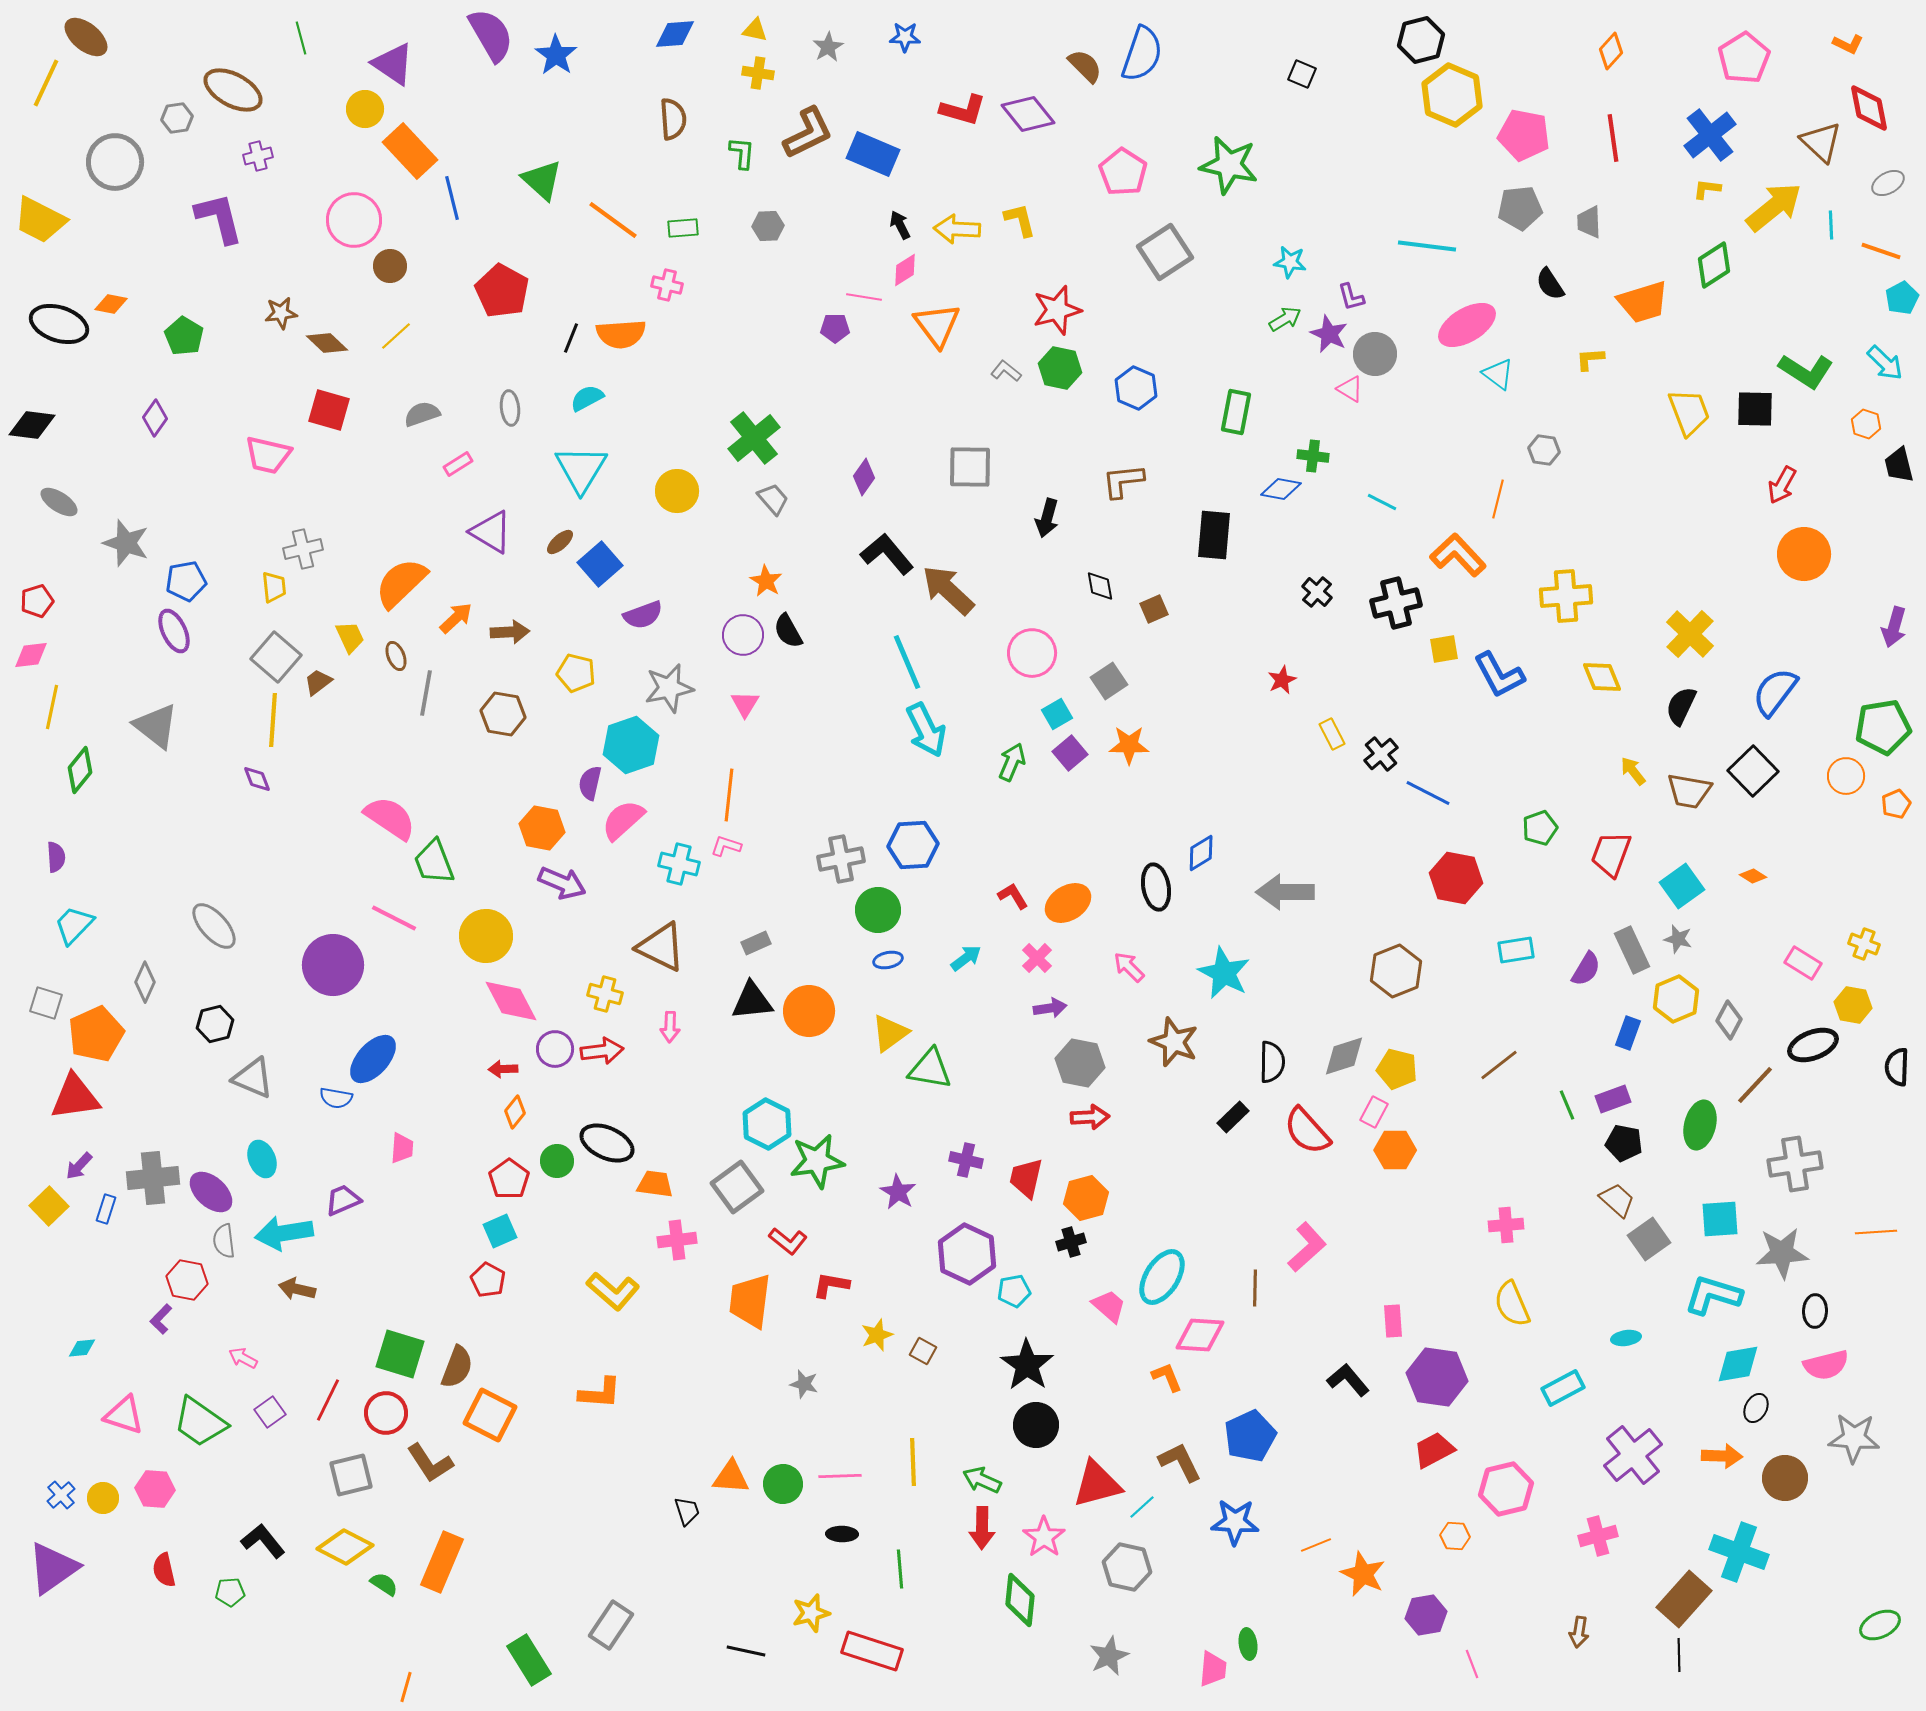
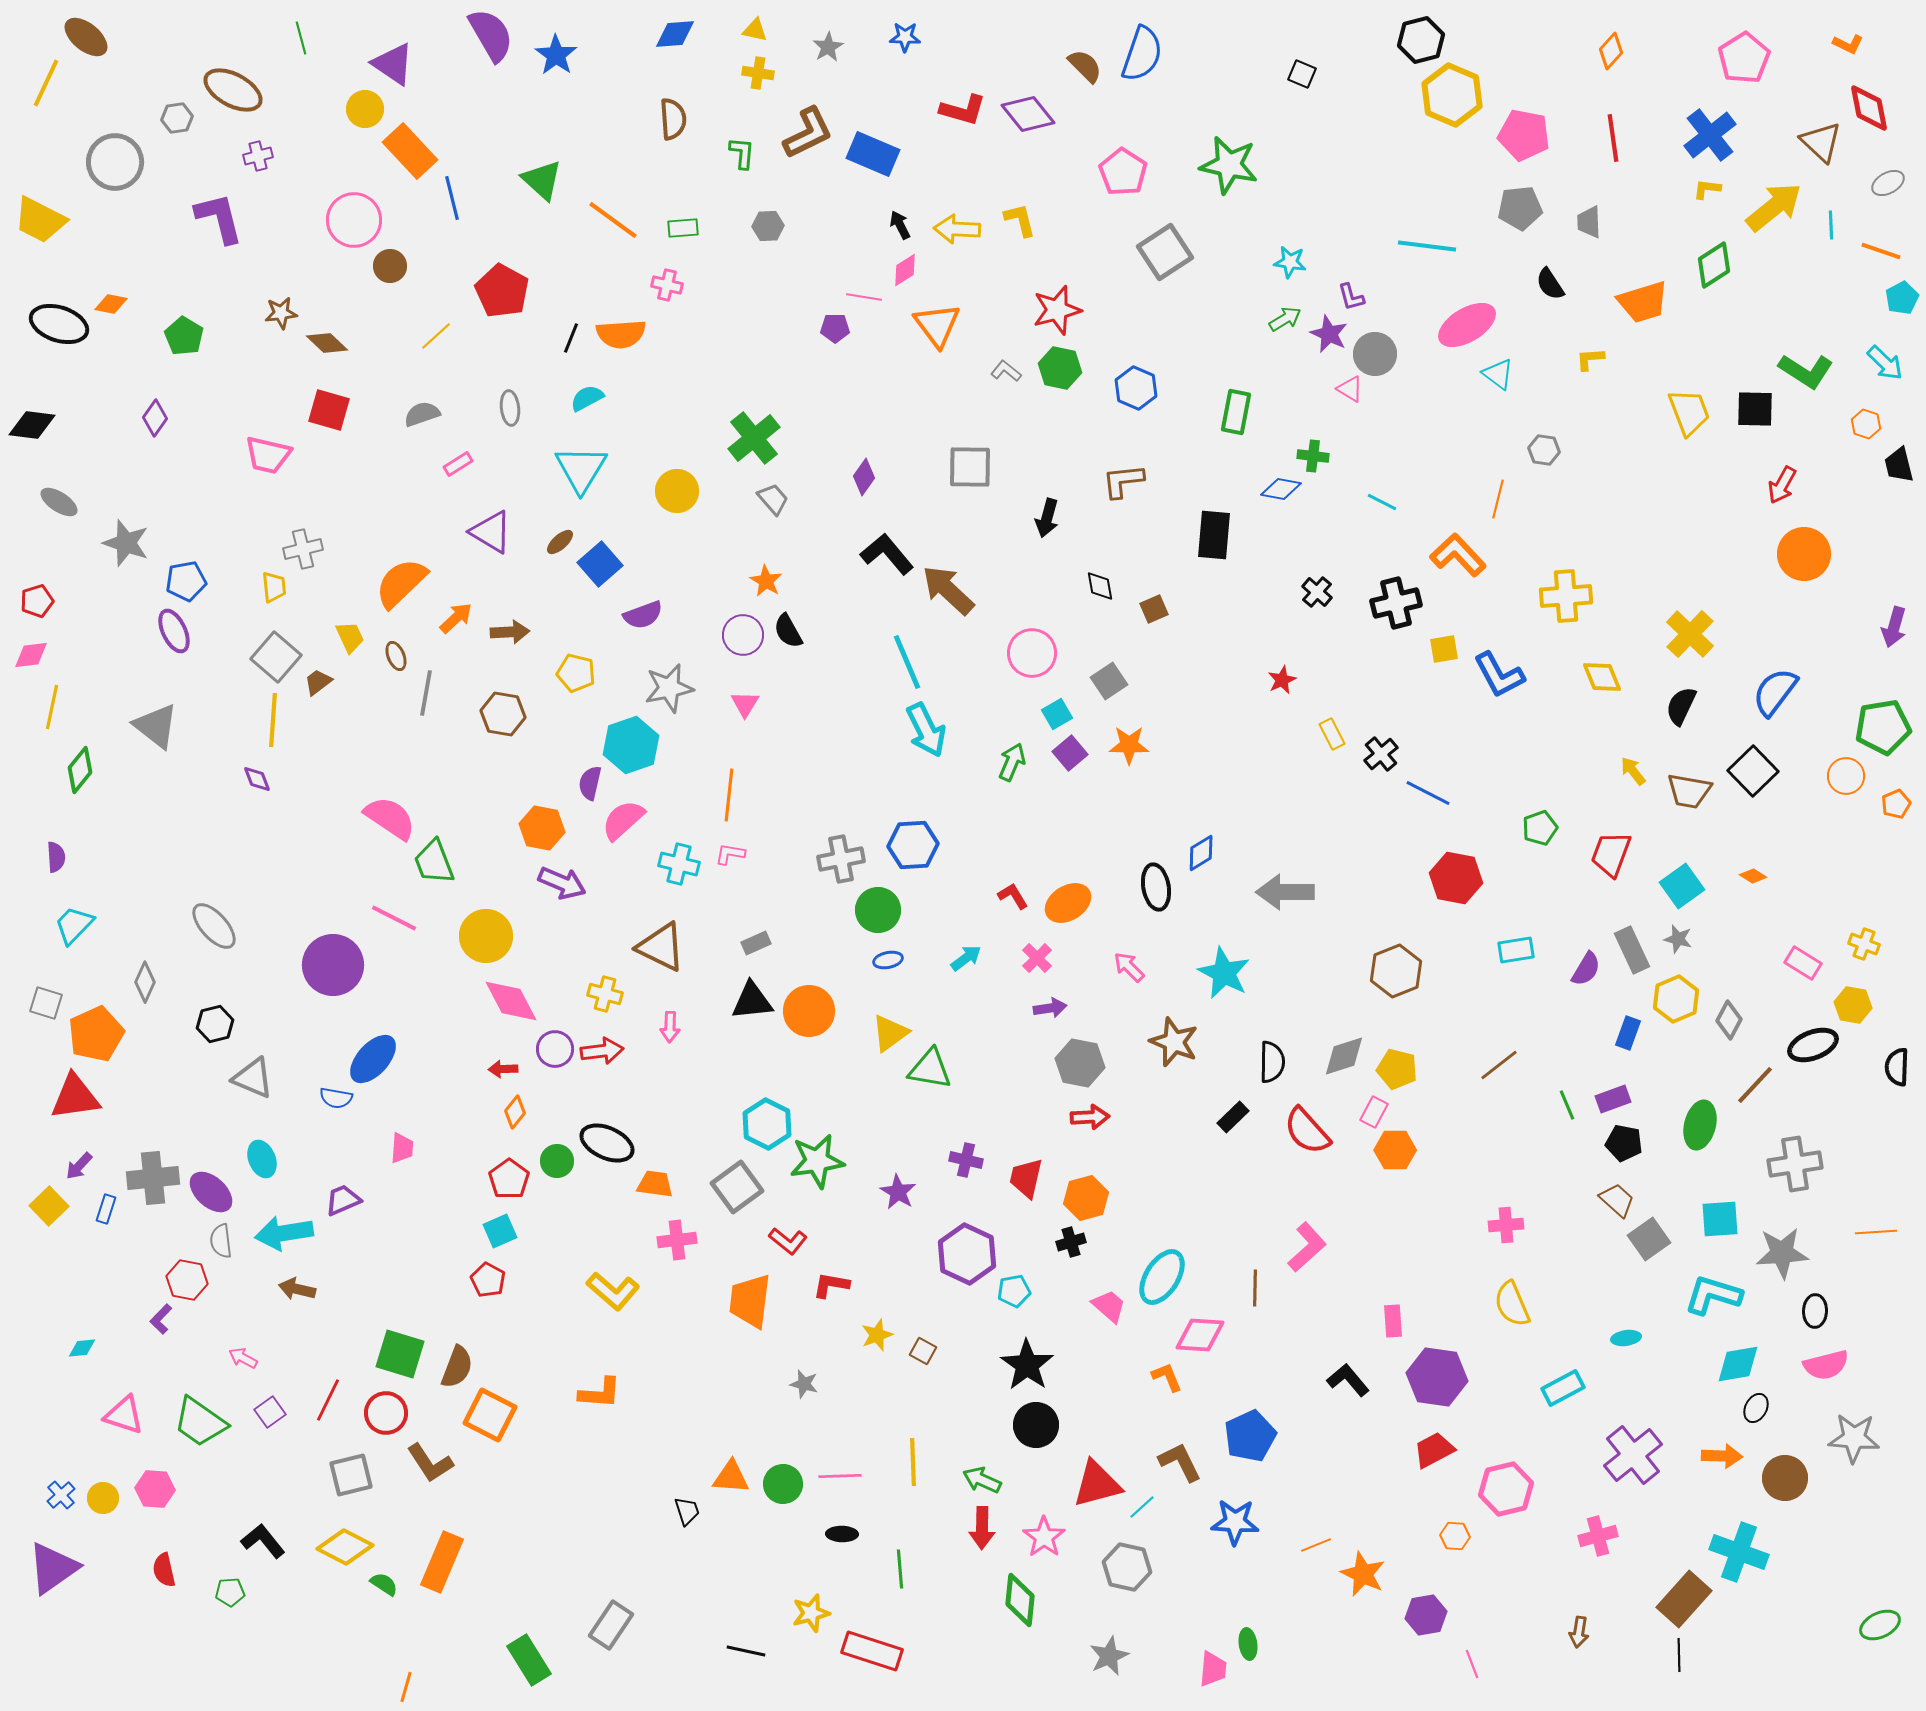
yellow line at (396, 336): moved 40 px right
pink L-shape at (726, 846): moved 4 px right, 8 px down; rotated 8 degrees counterclockwise
gray semicircle at (224, 1241): moved 3 px left
